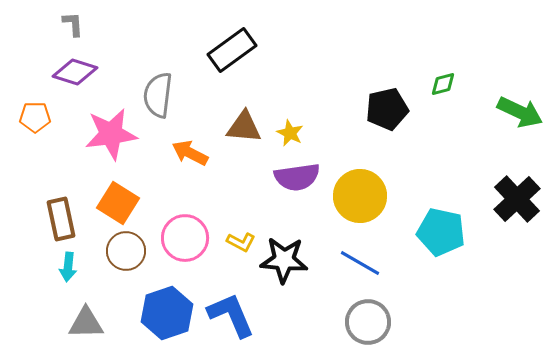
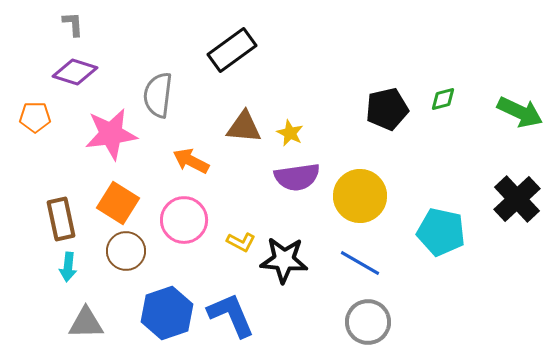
green diamond: moved 15 px down
orange arrow: moved 1 px right, 8 px down
pink circle: moved 1 px left, 18 px up
